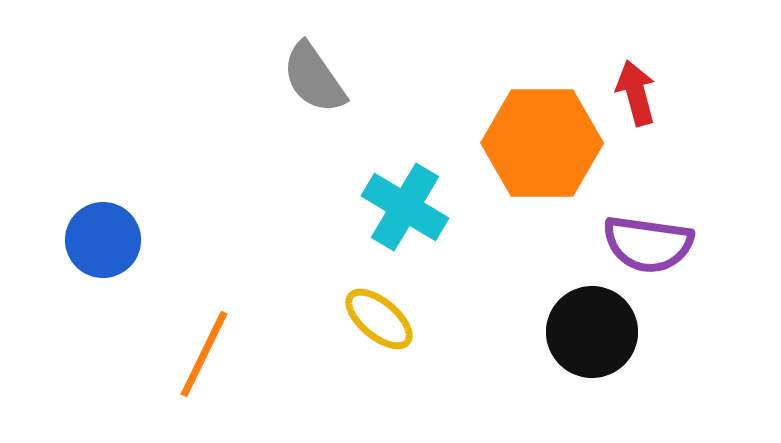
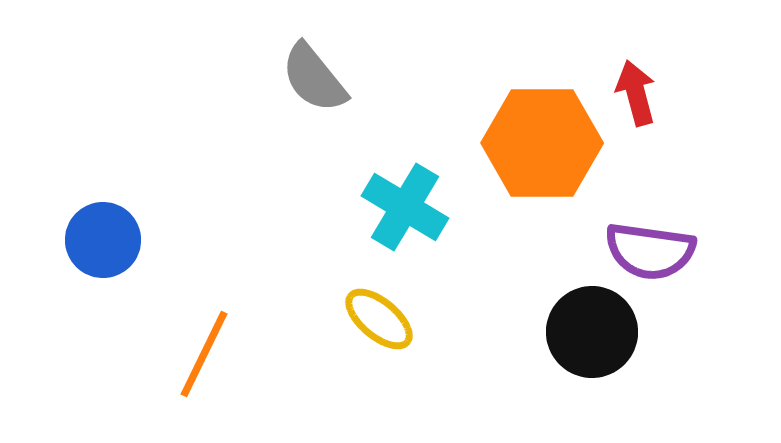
gray semicircle: rotated 4 degrees counterclockwise
purple semicircle: moved 2 px right, 7 px down
